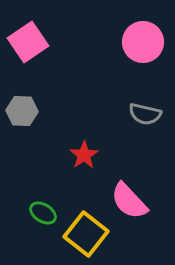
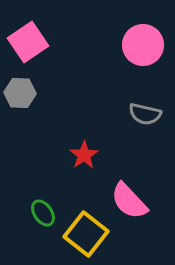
pink circle: moved 3 px down
gray hexagon: moved 2 px left, 18 px up
green ellipse: rotated 24 degrees clockwise
